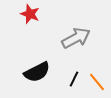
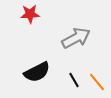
red star: rotated 24 degrees counterclockwise
black line: moved 1 px down; rotated 56 degrees counterclockwise
